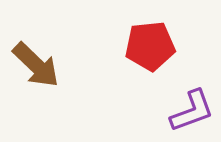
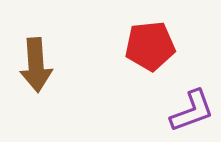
brown arrow: rotated 42 degrees clockwise
